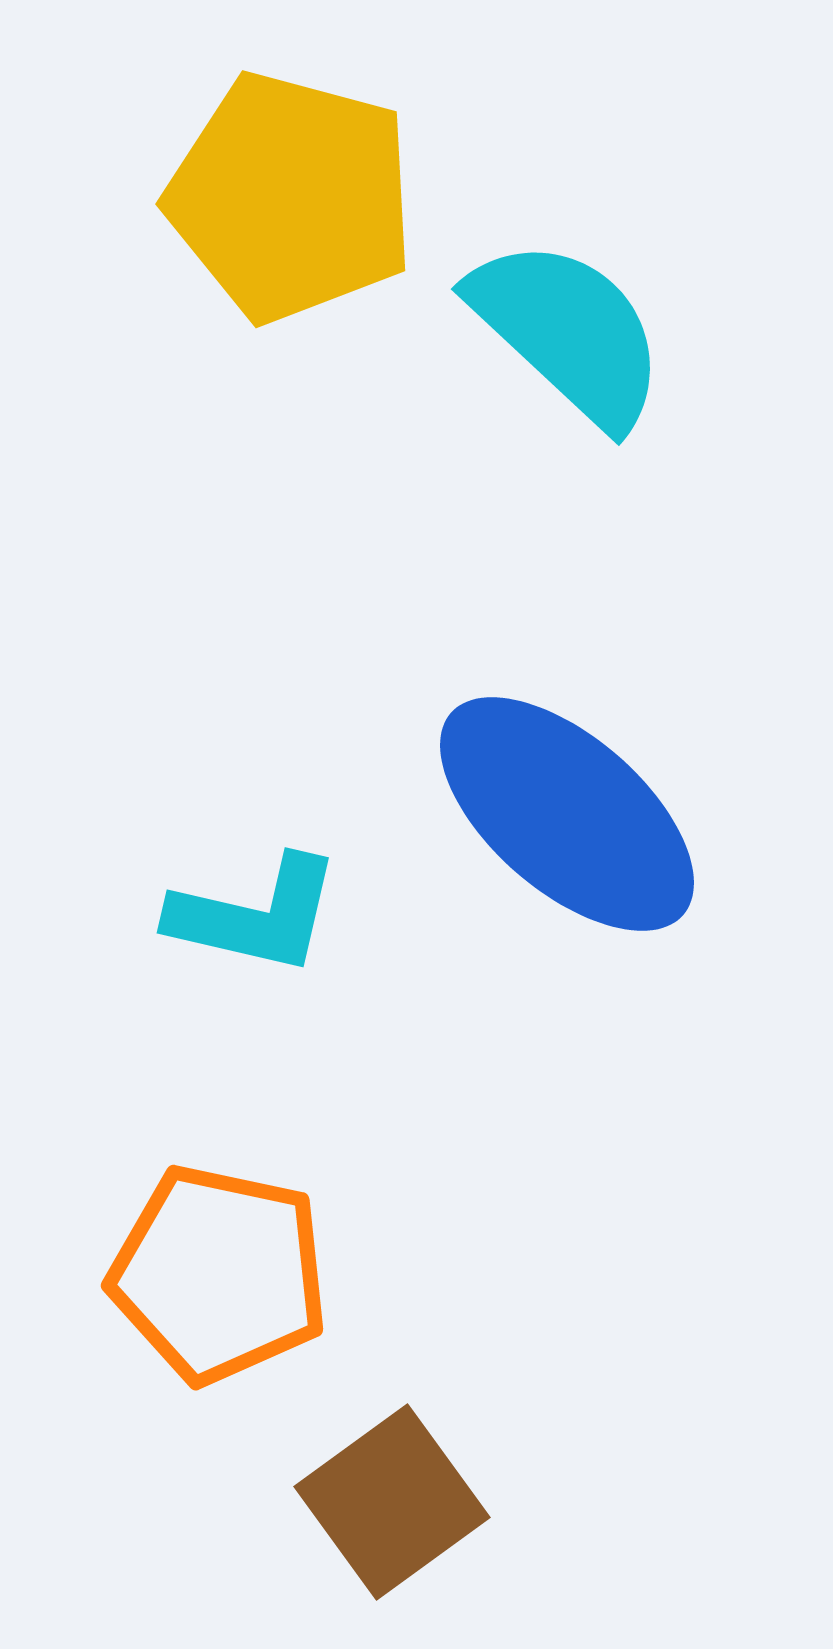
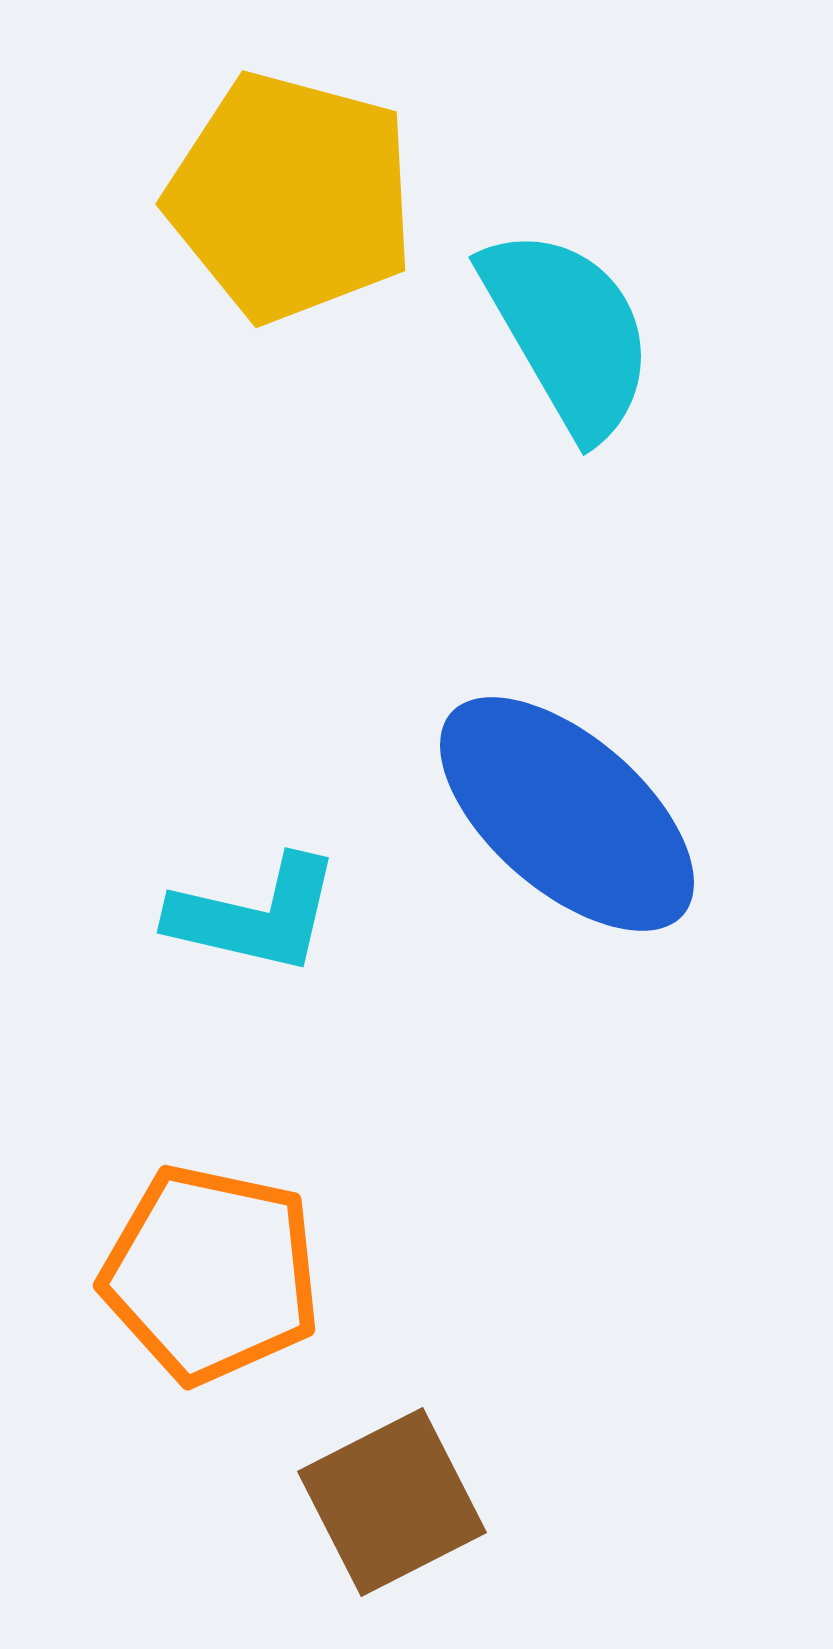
cyan semicircle: rotated 17 degrees clockwise
orange pentagon: moved 8 px left
brown square: rotated 9 degrees clockwise
